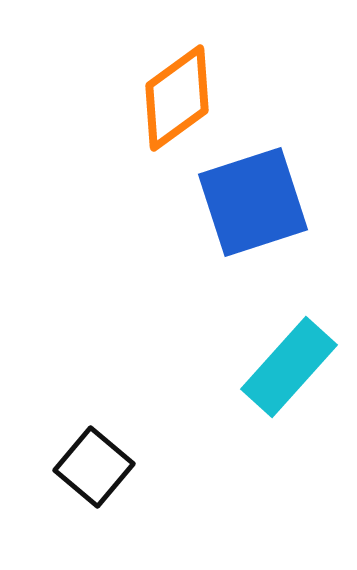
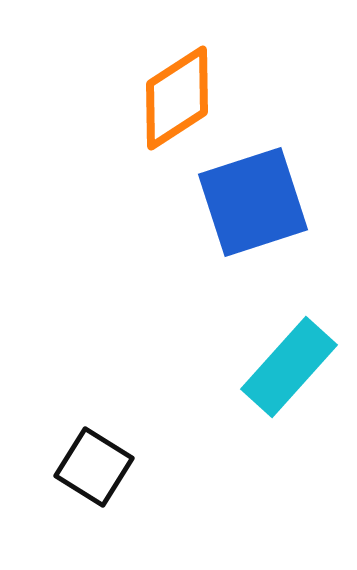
orange diamond: rotated 3 degrees clockwise
black square: rotated 8 degrees counterclockwise
